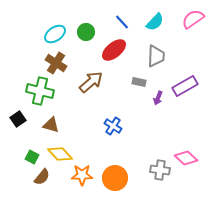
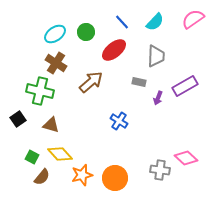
blue cross: moved 6 px right, 5 px up
orange star: rotated 15 degrees counterclockwise
